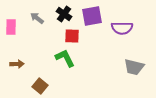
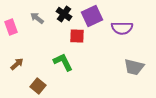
purple square: rotated 15 degrees counterclockwise
pink rectangle: rotated 21 degrees counterclockwise
red square: moved 5 px right
green L-shape: moved 2 px left, 4 px down
brown arrow: rotated 40 degrees counterclockwise
brown square: moved 2 px left
